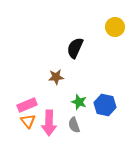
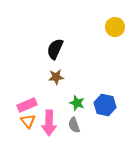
black semicircle: moved 20 px left, 1 px down
green star: moved 2 px left, 1 px down
